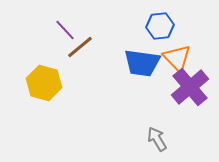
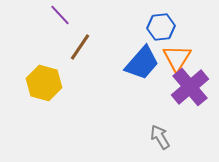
blue hexagon: moved 1 px right, 1 px down
purple line: moved 5 px left, 15 px up
brown line: rotated 16 degrees counterclockwise
orange triangle: rotated 16 degrees clockwise
blue trapezoid: rotated 57 degrees counterclockwise
gray arrow: moved 3 px right, 2 px up
